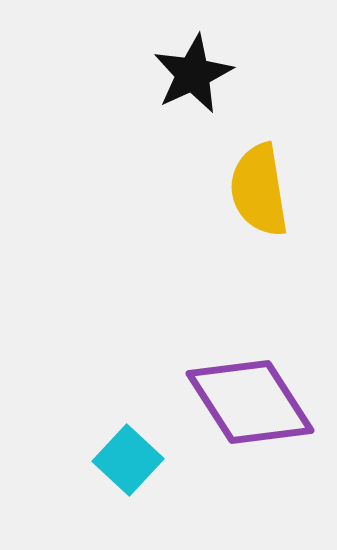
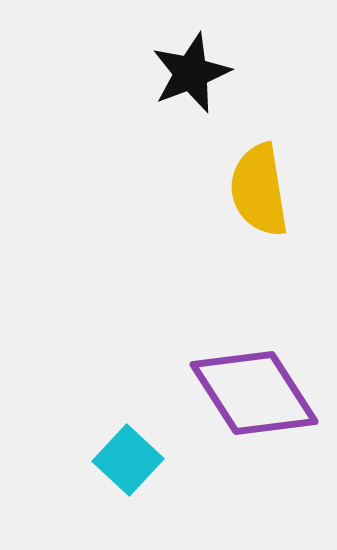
black star: moved 2 px left, 1 px up; rotated 4 degrees clockwise
purple diamond: moved 4 px right, 9 px up
